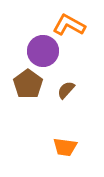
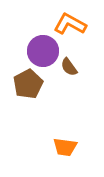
orange L-shape: moved 1 px right, 1 px up
brown pentagon: rotated 8 degrees clockwise
brown semicircle: moved 3 px right, 23 px up; rotated 78 degrees counterclockwise
